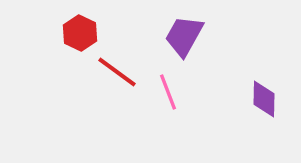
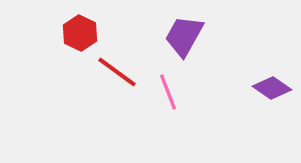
purple diamond: moved 8 px right, 11 px up; rotated 57 degrees counterclockwise
